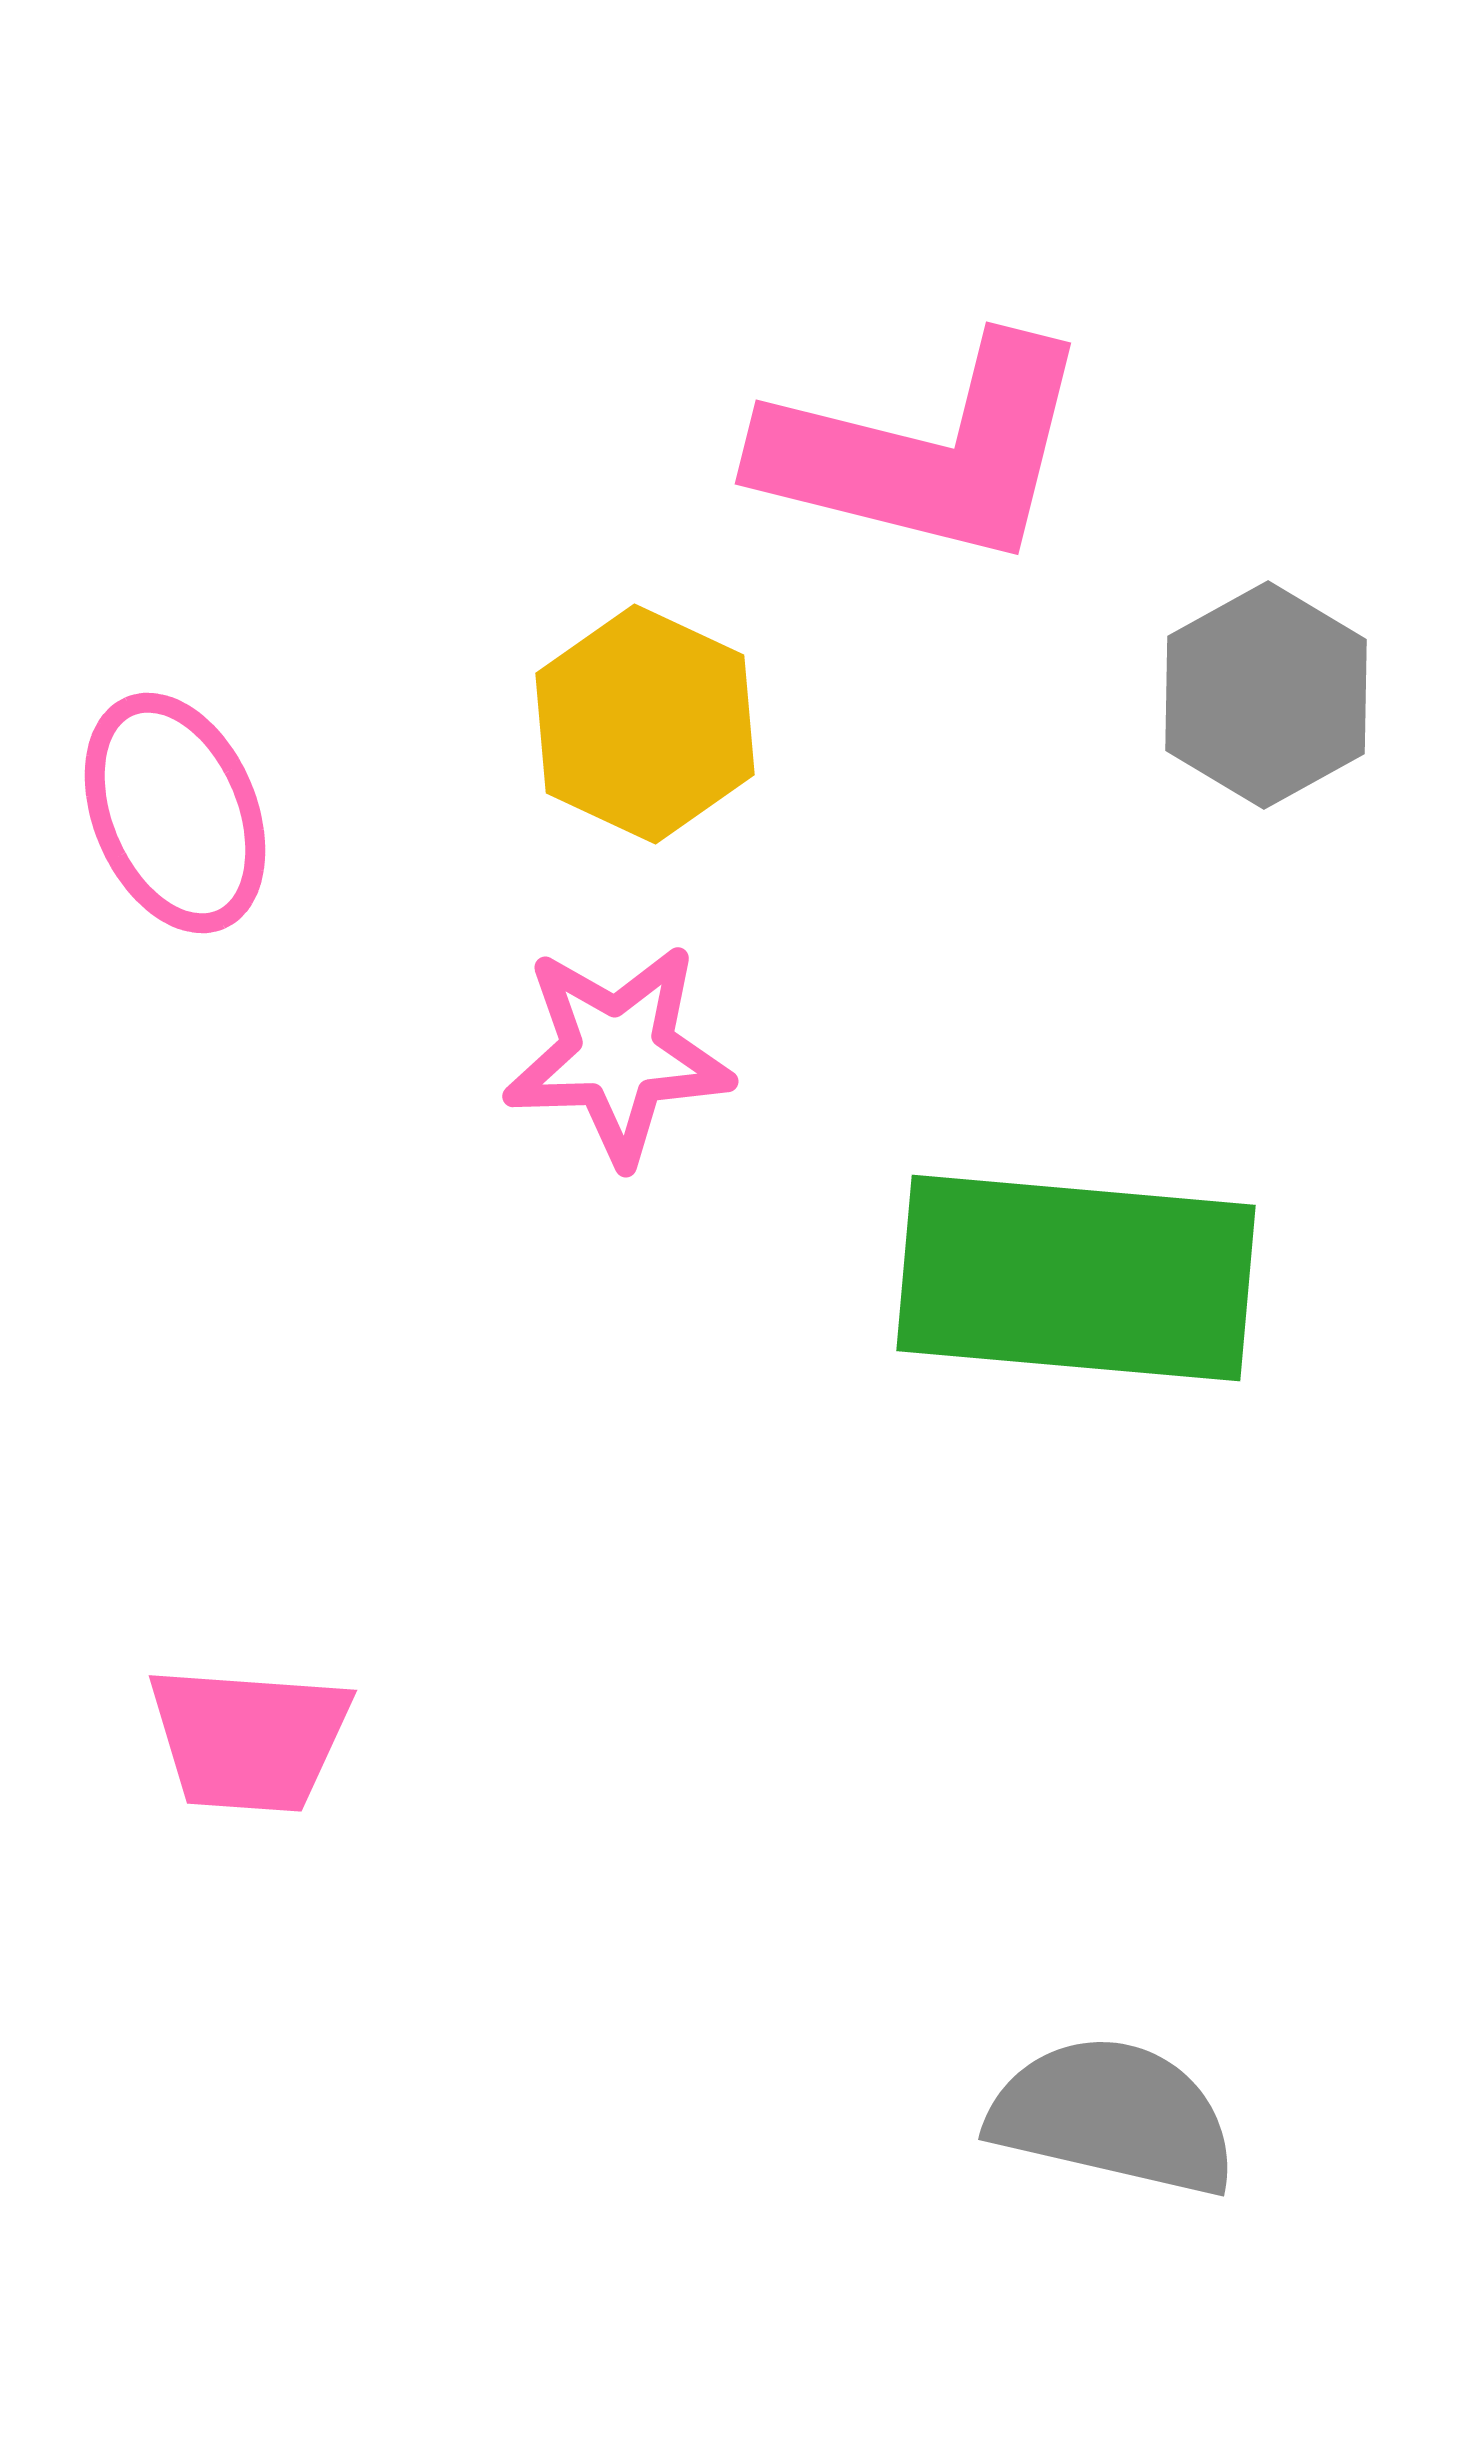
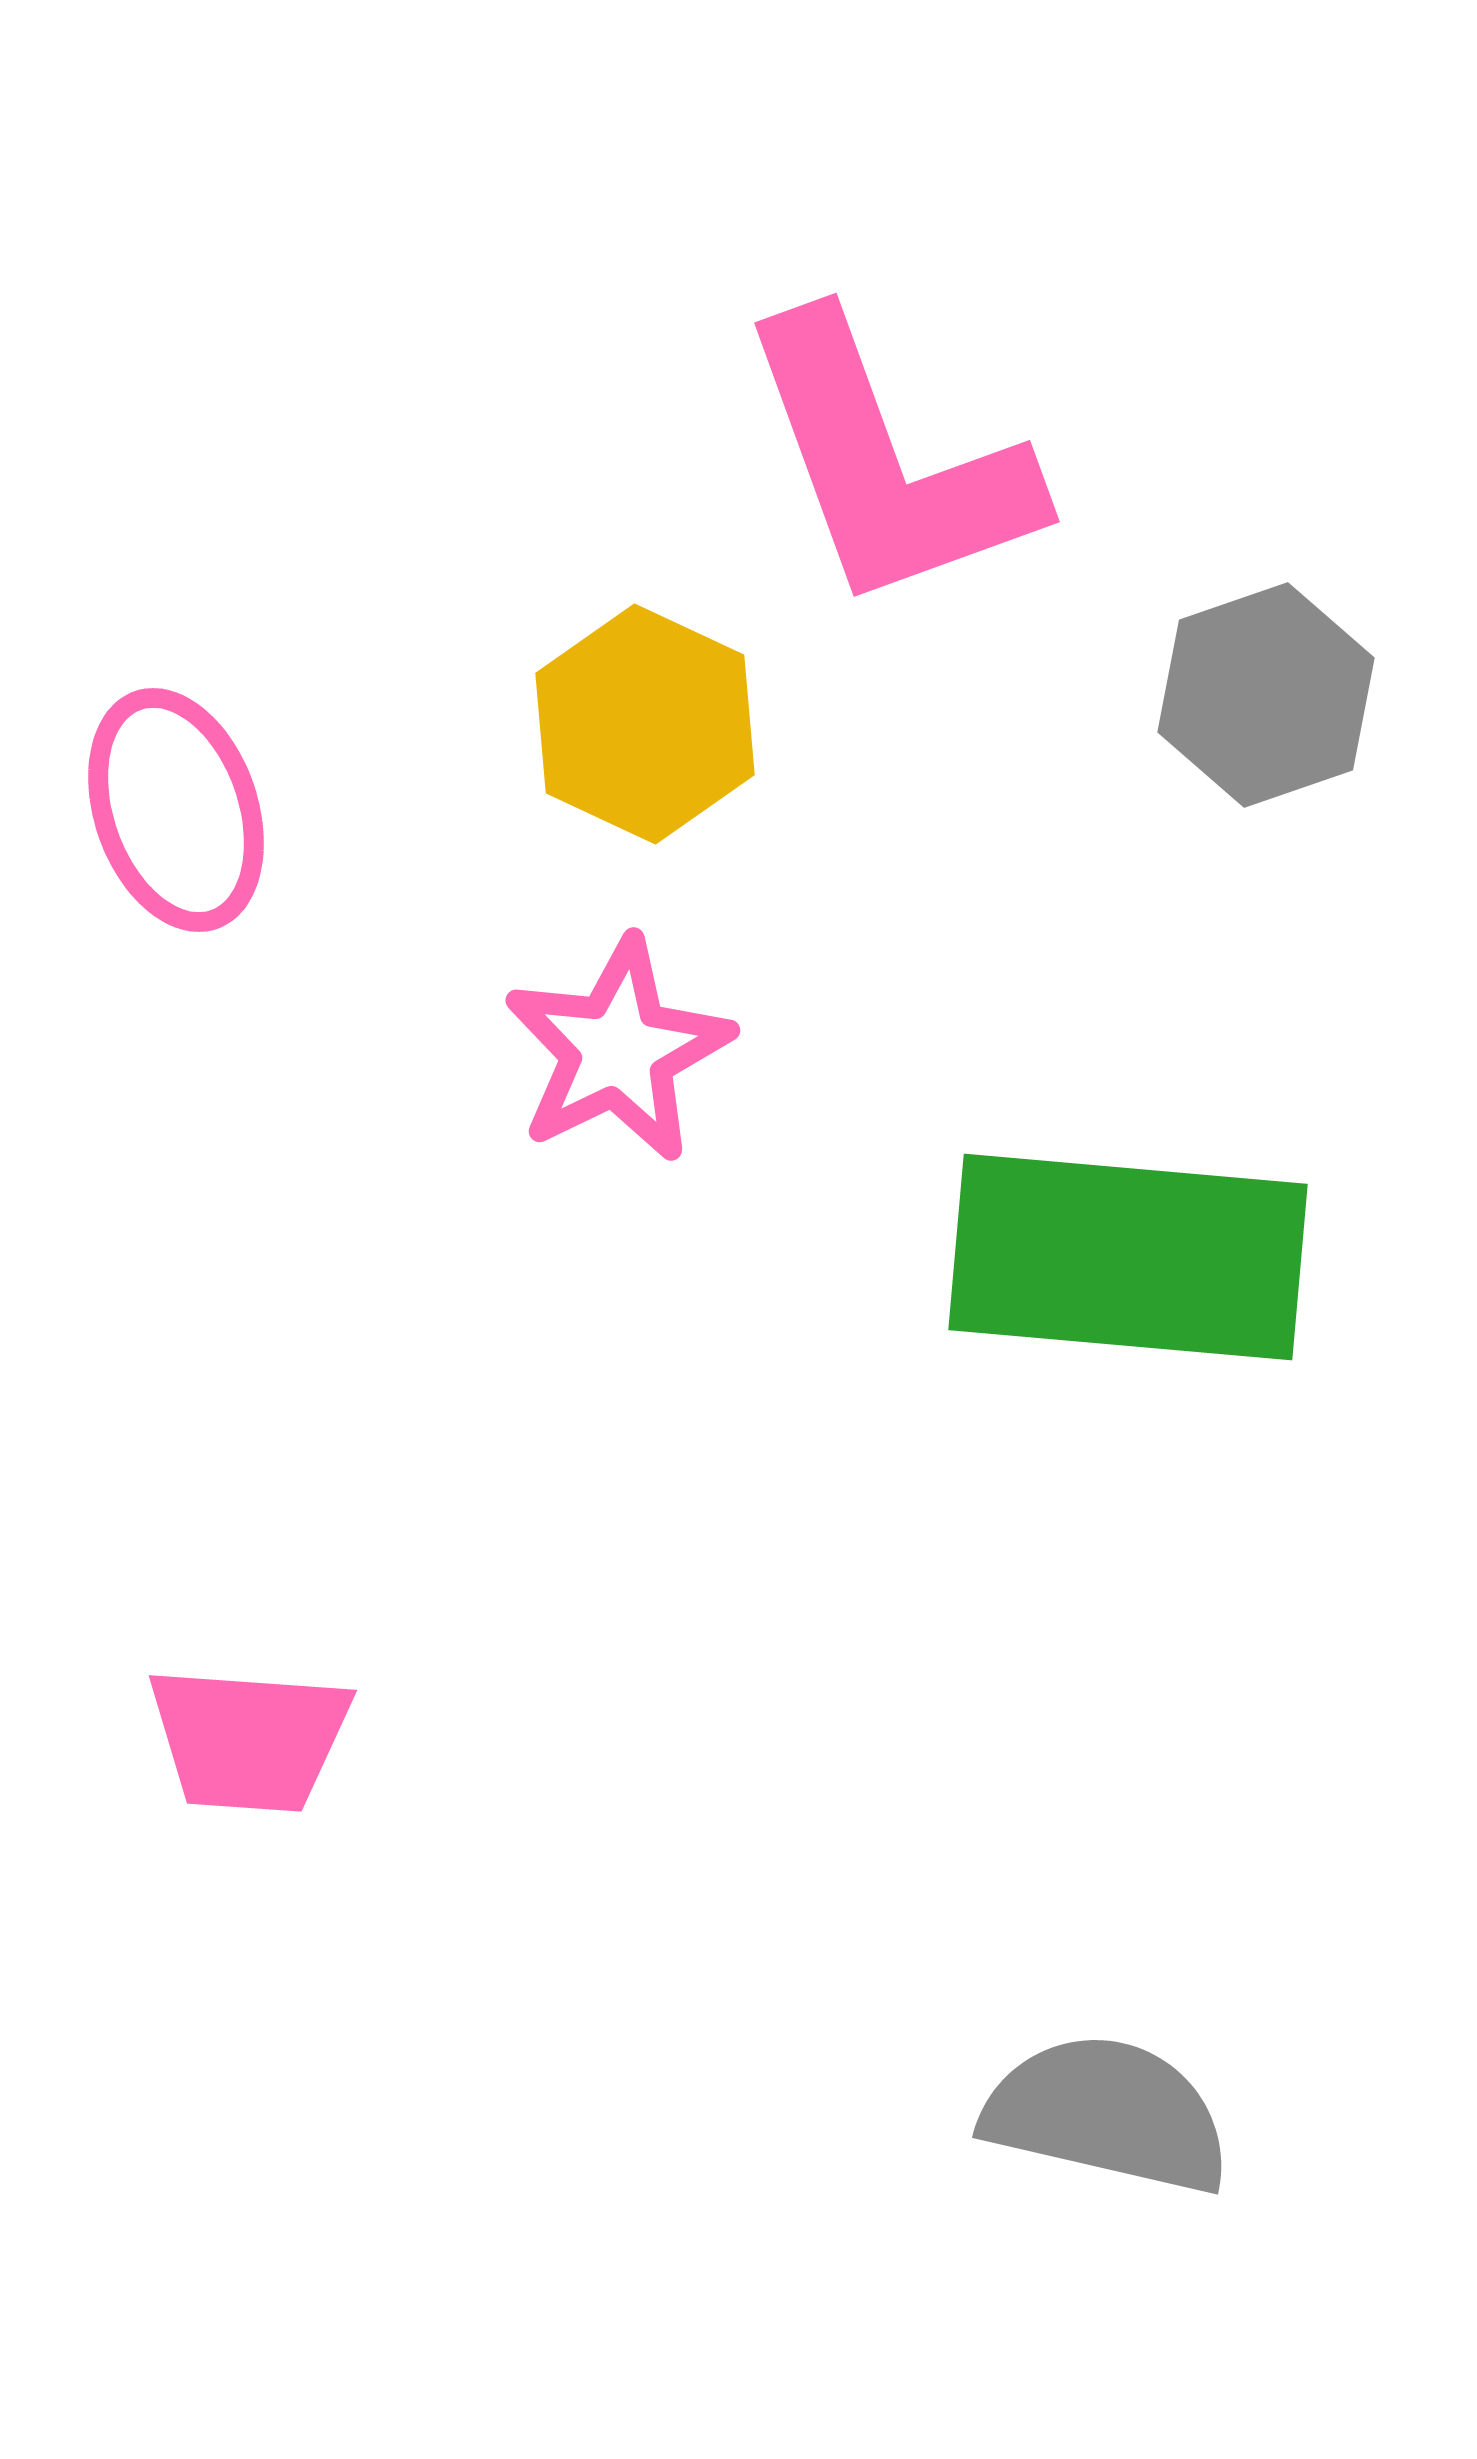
pink L-shape: moved 38 px left, 11 px down; rotated 56 degrees clockwise
gray hexagon: rotated 10 degrees clockwise
pink ellipse: moved 1 px right, 3 px up; rotated 4 degrees clockwise
pink star: moved 4 px up; rotated 24 degrees counterclockwise
green rectangle: moved 52 px right, 21 px up
gray semicircle: moved 6 px left, 2 px up
